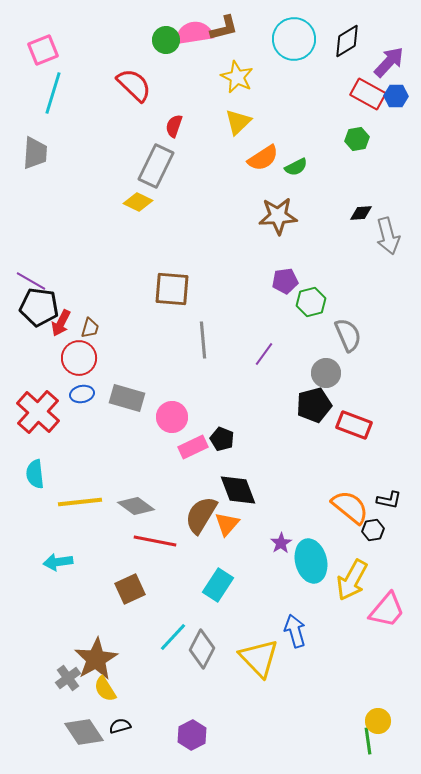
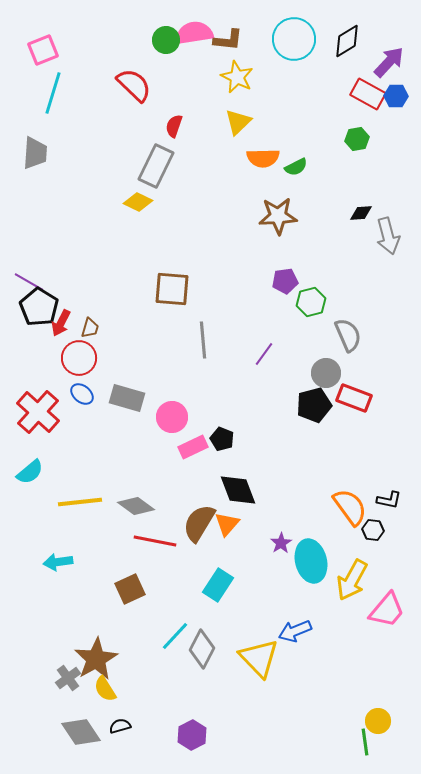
brown L-shape at (224, 28): moved 4 px right, 12 px down; rotated 20 degrees clockwise
orange semicircle at (263, 158): rotated 32 degrees clockwise
purple line at (31, 281): moved 2 px left, 1 px down
black pentagon at (39, 307): rotated 24 degrees clockwise
blue ellipse at (82, 394): rotated 50 degrees clockwise
red rectangle at (354, 425): moved 27 px up
cyan semicircle at (35, 474): moved 5 px left, 2 px up; rotated 124 degrees counterclockwise
orange semicircle at (350, 507): rotated 15 degrees clockwise
brown semicircle at (201, 515): moved 2 px left, 8 px down
black hexagon at (373, 530): rotated 15 degrees clockwise
blue arrow at (295, 631): rotated 96 degrees counterclockwise
cyan line at (173, 637): moved 2 px right, 1 px up
gray diamond at (84, 732): moved 3 px left
green line at (368, 741): moved 3 px left, 1 px down
